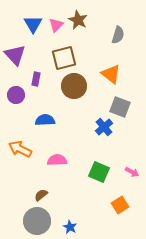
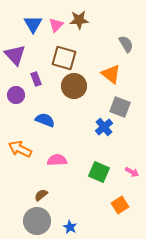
brown star: moved 1 px right; rotated 30 degrees counterclockwise
gray semicircle: moved 8 px right, 9 px down; rotated 48 degrees counterclockwise
brown square: rotated 30 degrees clockwise
purple rectangle: rotated 32 degrees counterclockwise
blue semicircle: rotated 24 degrees clockwise
